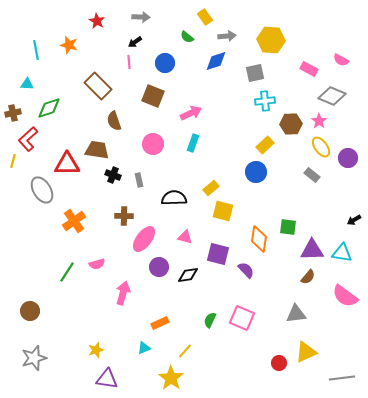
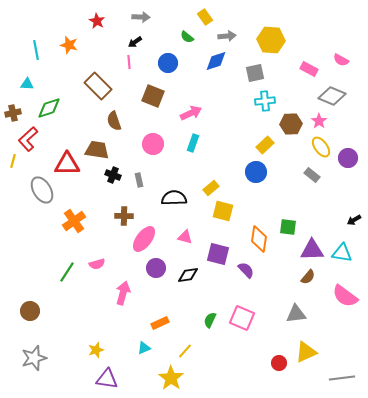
blue circle at (165, 63): moved 3 px right
purple circle at (159, 267): moved 3 px left, 1 px down
